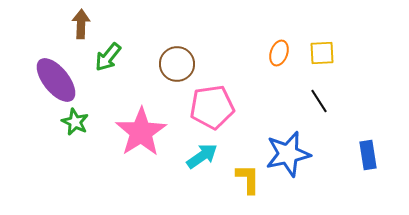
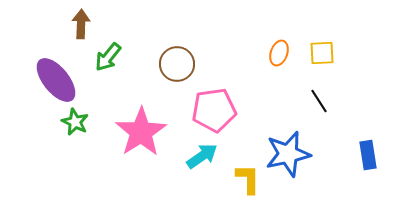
pink pentagon: moved 2 px right, 3 px down
